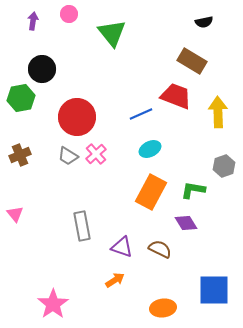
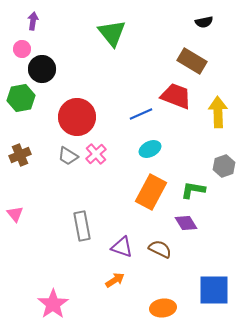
pink circle: moved 47 px left, 35 px down
